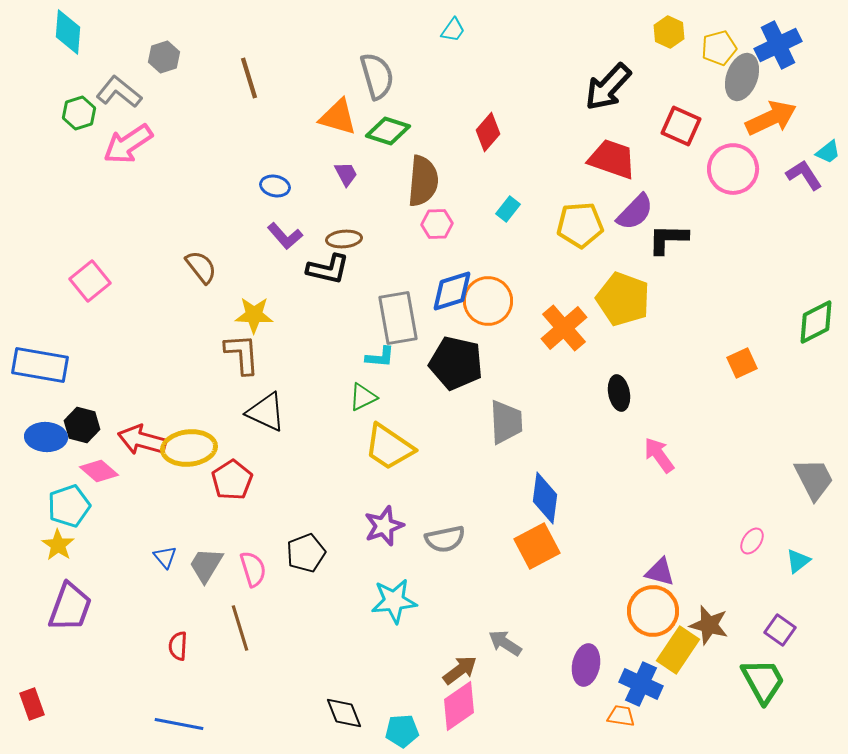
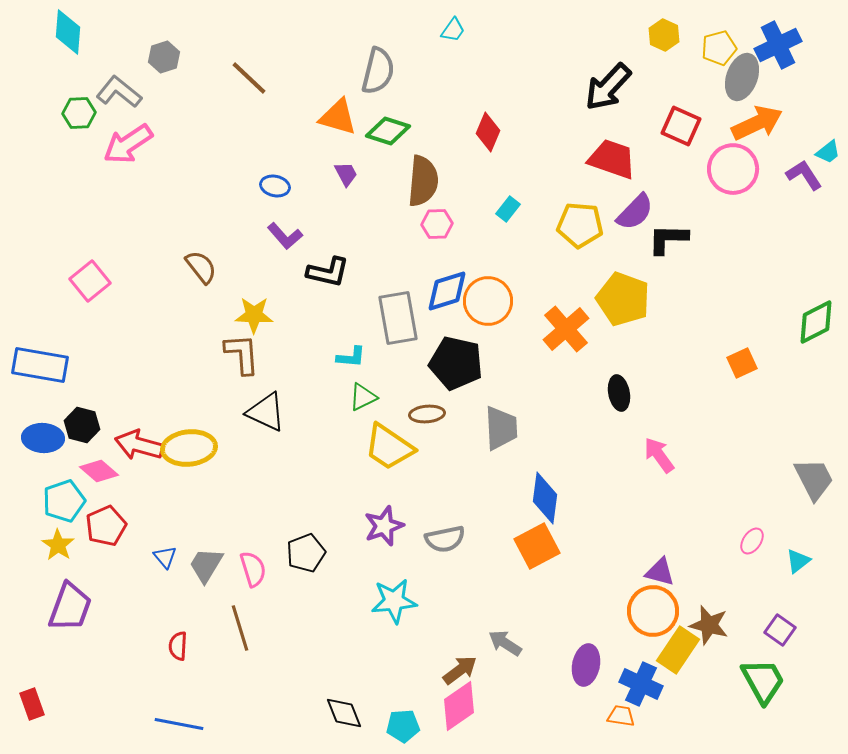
yellow hexagon at (669, 32): moved 5 px left, 3 px down
gray semicircle at (377, 76): moved 1 px right, 5 px up; rotated 30 degrees clockwise
brown line at (249, 78): rotated 30 degrees counterclockwise
green hexagon at (79, 113): rotated 16 degrees clockwise
orange arrow at (771, 118): moved 14 px left, 5 px down
red diamond at (488, 132): rotated 18 degrees counterclockwise
yellow pentagon at (580, 225): rotated 9 degrees clockwise
brown ellipse at (344, 239): moved 83 px right, 175 px down
black L-shape at (328, 269): moved 3 px down
blue diamond at (452, 291): moved 5 px left
orange cross at (564, 328): moved 2 px right, 1 px down
cyan L-shape at (380, 357): moved 29 px left
gray trapezoid at (506, 422): moved 5 px left, 6 px down
blue ellipse at (46, 437): moved 3 px left, 1 px down
red arrow at (142, 440): moved 3 px left, 5 px down
red pentagon at (232, 480): moved 126 px left, 46 px down; rotated 9 degrees clockwise
cyan pentagon at (69, 506): moved 5 px left, 5 px up
cyan pentagon at (402, 731): moved 1 px right, 5 px up
